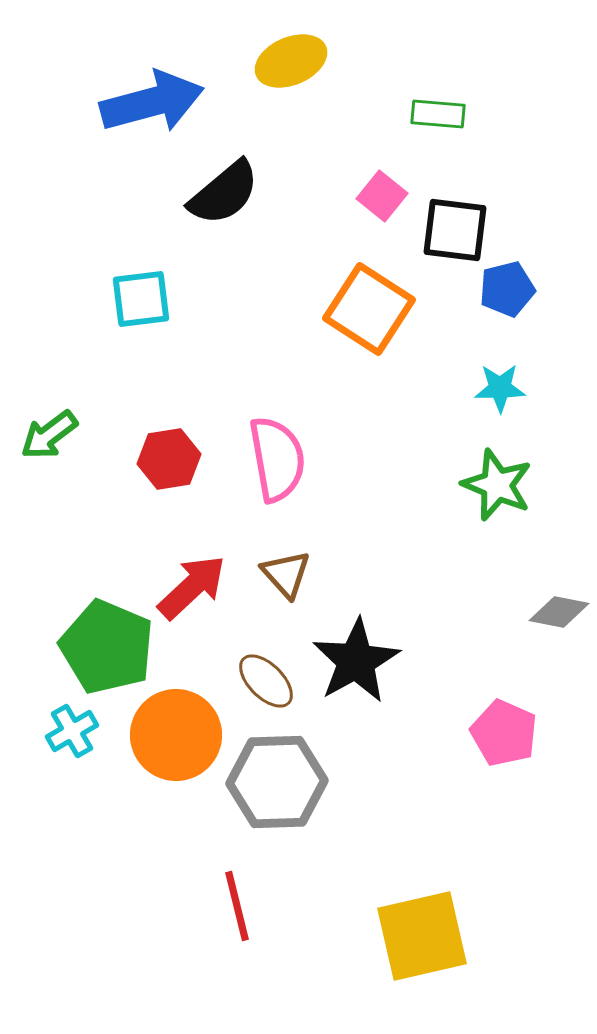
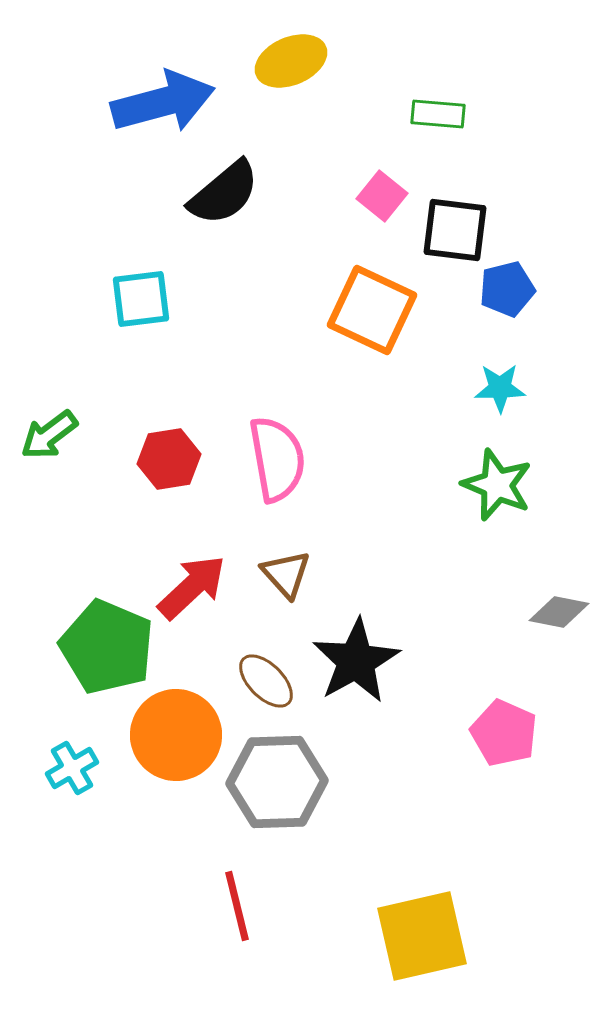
blue arrow: moved 11 px right
orange square: moved 3 px right, 1 px down; rotated 8 degrees counterclockwise
cyan cross: moved 37 px down
